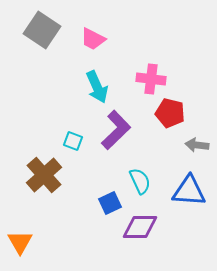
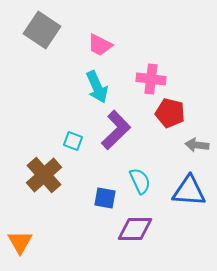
pink trapezoid: moved 7 px right, 6 px down
blue square: moved 5 px left, 5 px up; rotated 35 degrees clockwise
purple diamond: moved 5 px left, 2 px down
